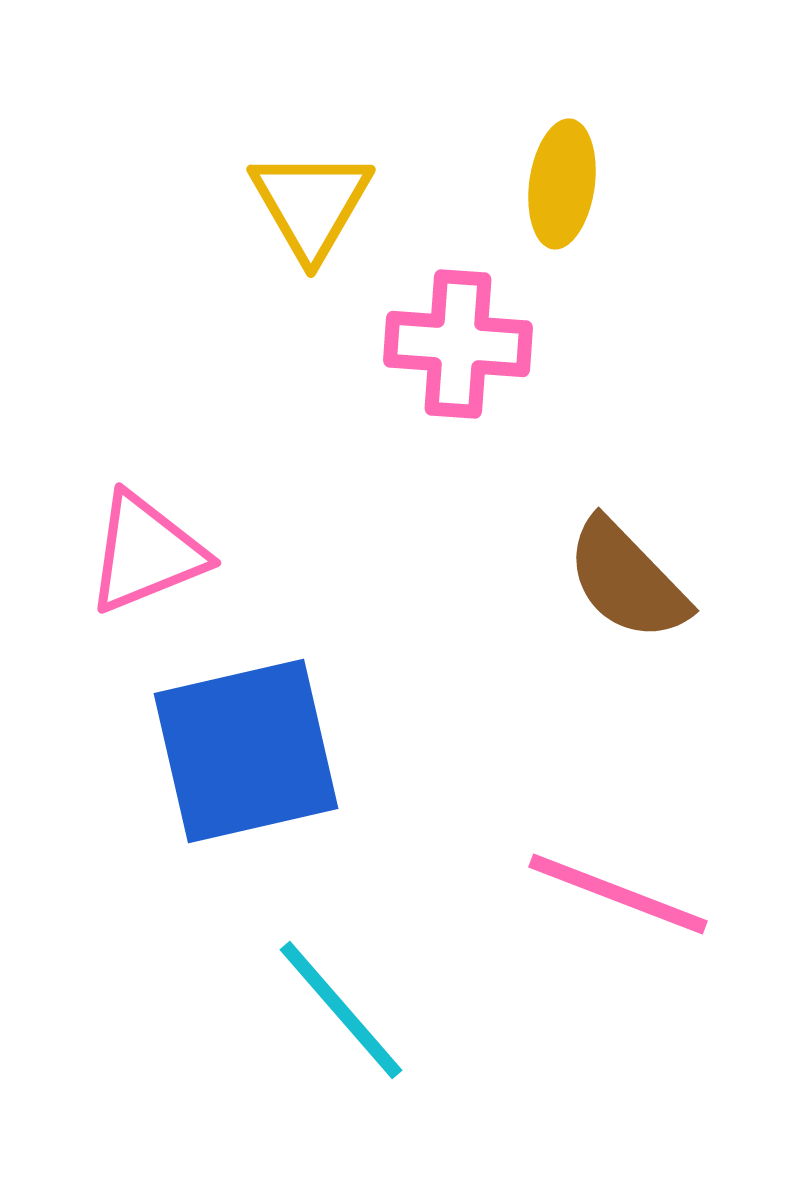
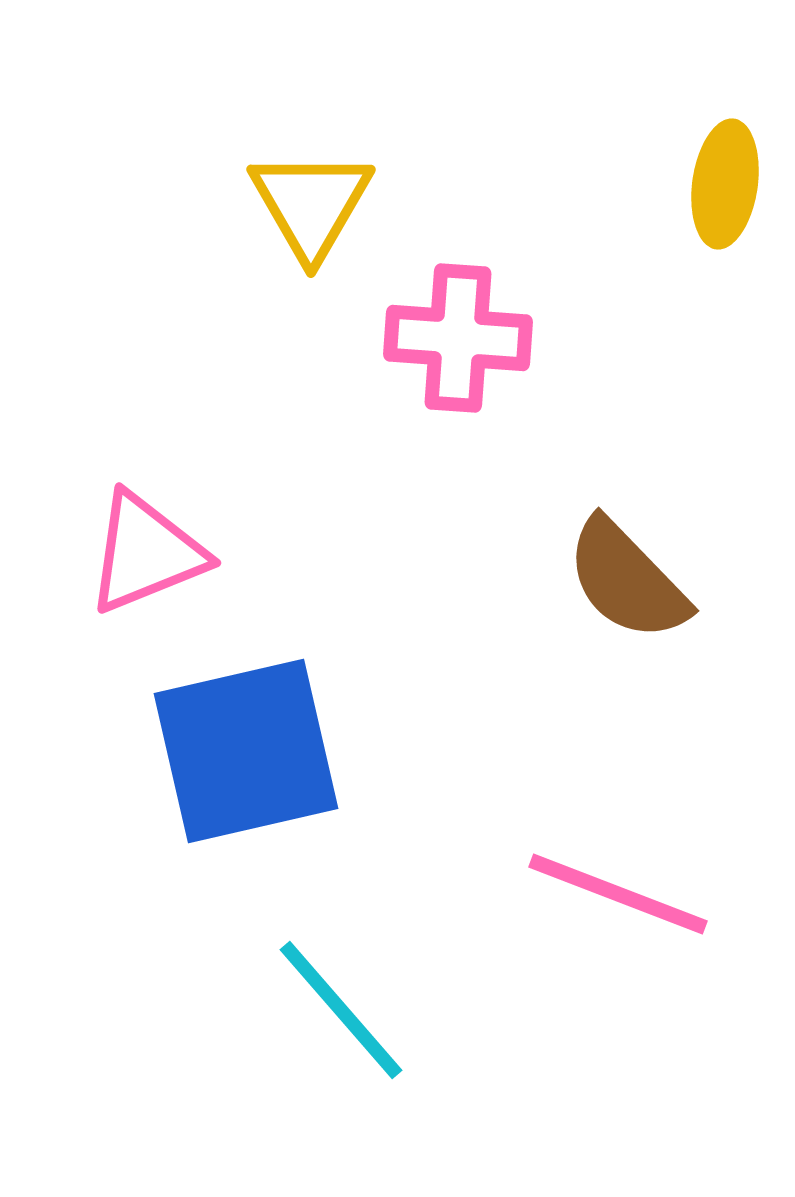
yellow ellipse: moved 163 px right
pink cross: moved 6 px up
